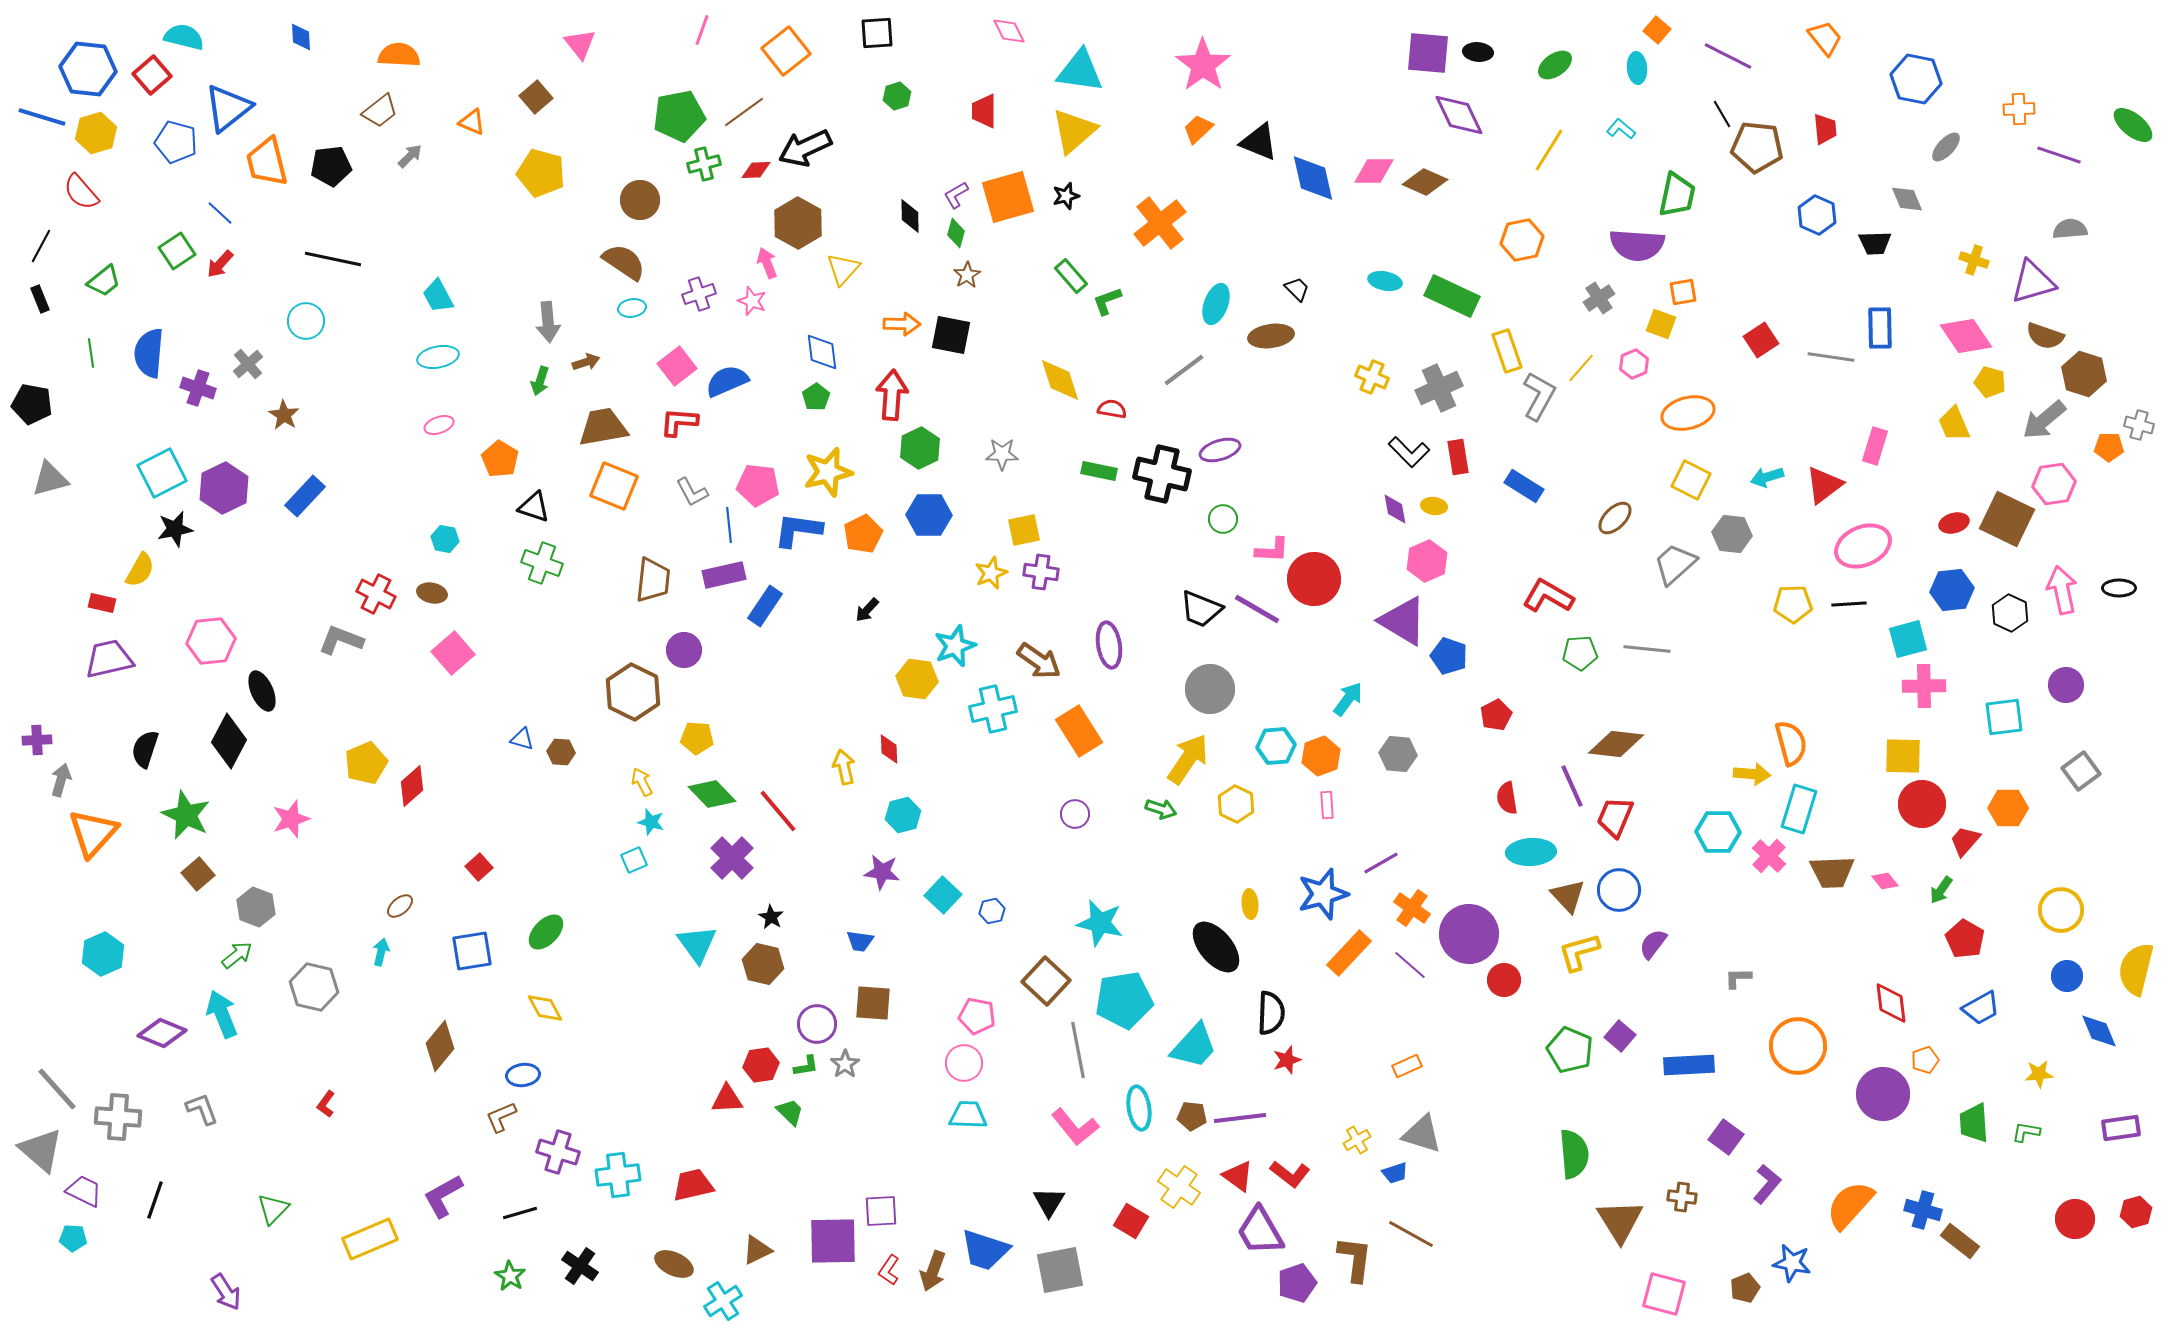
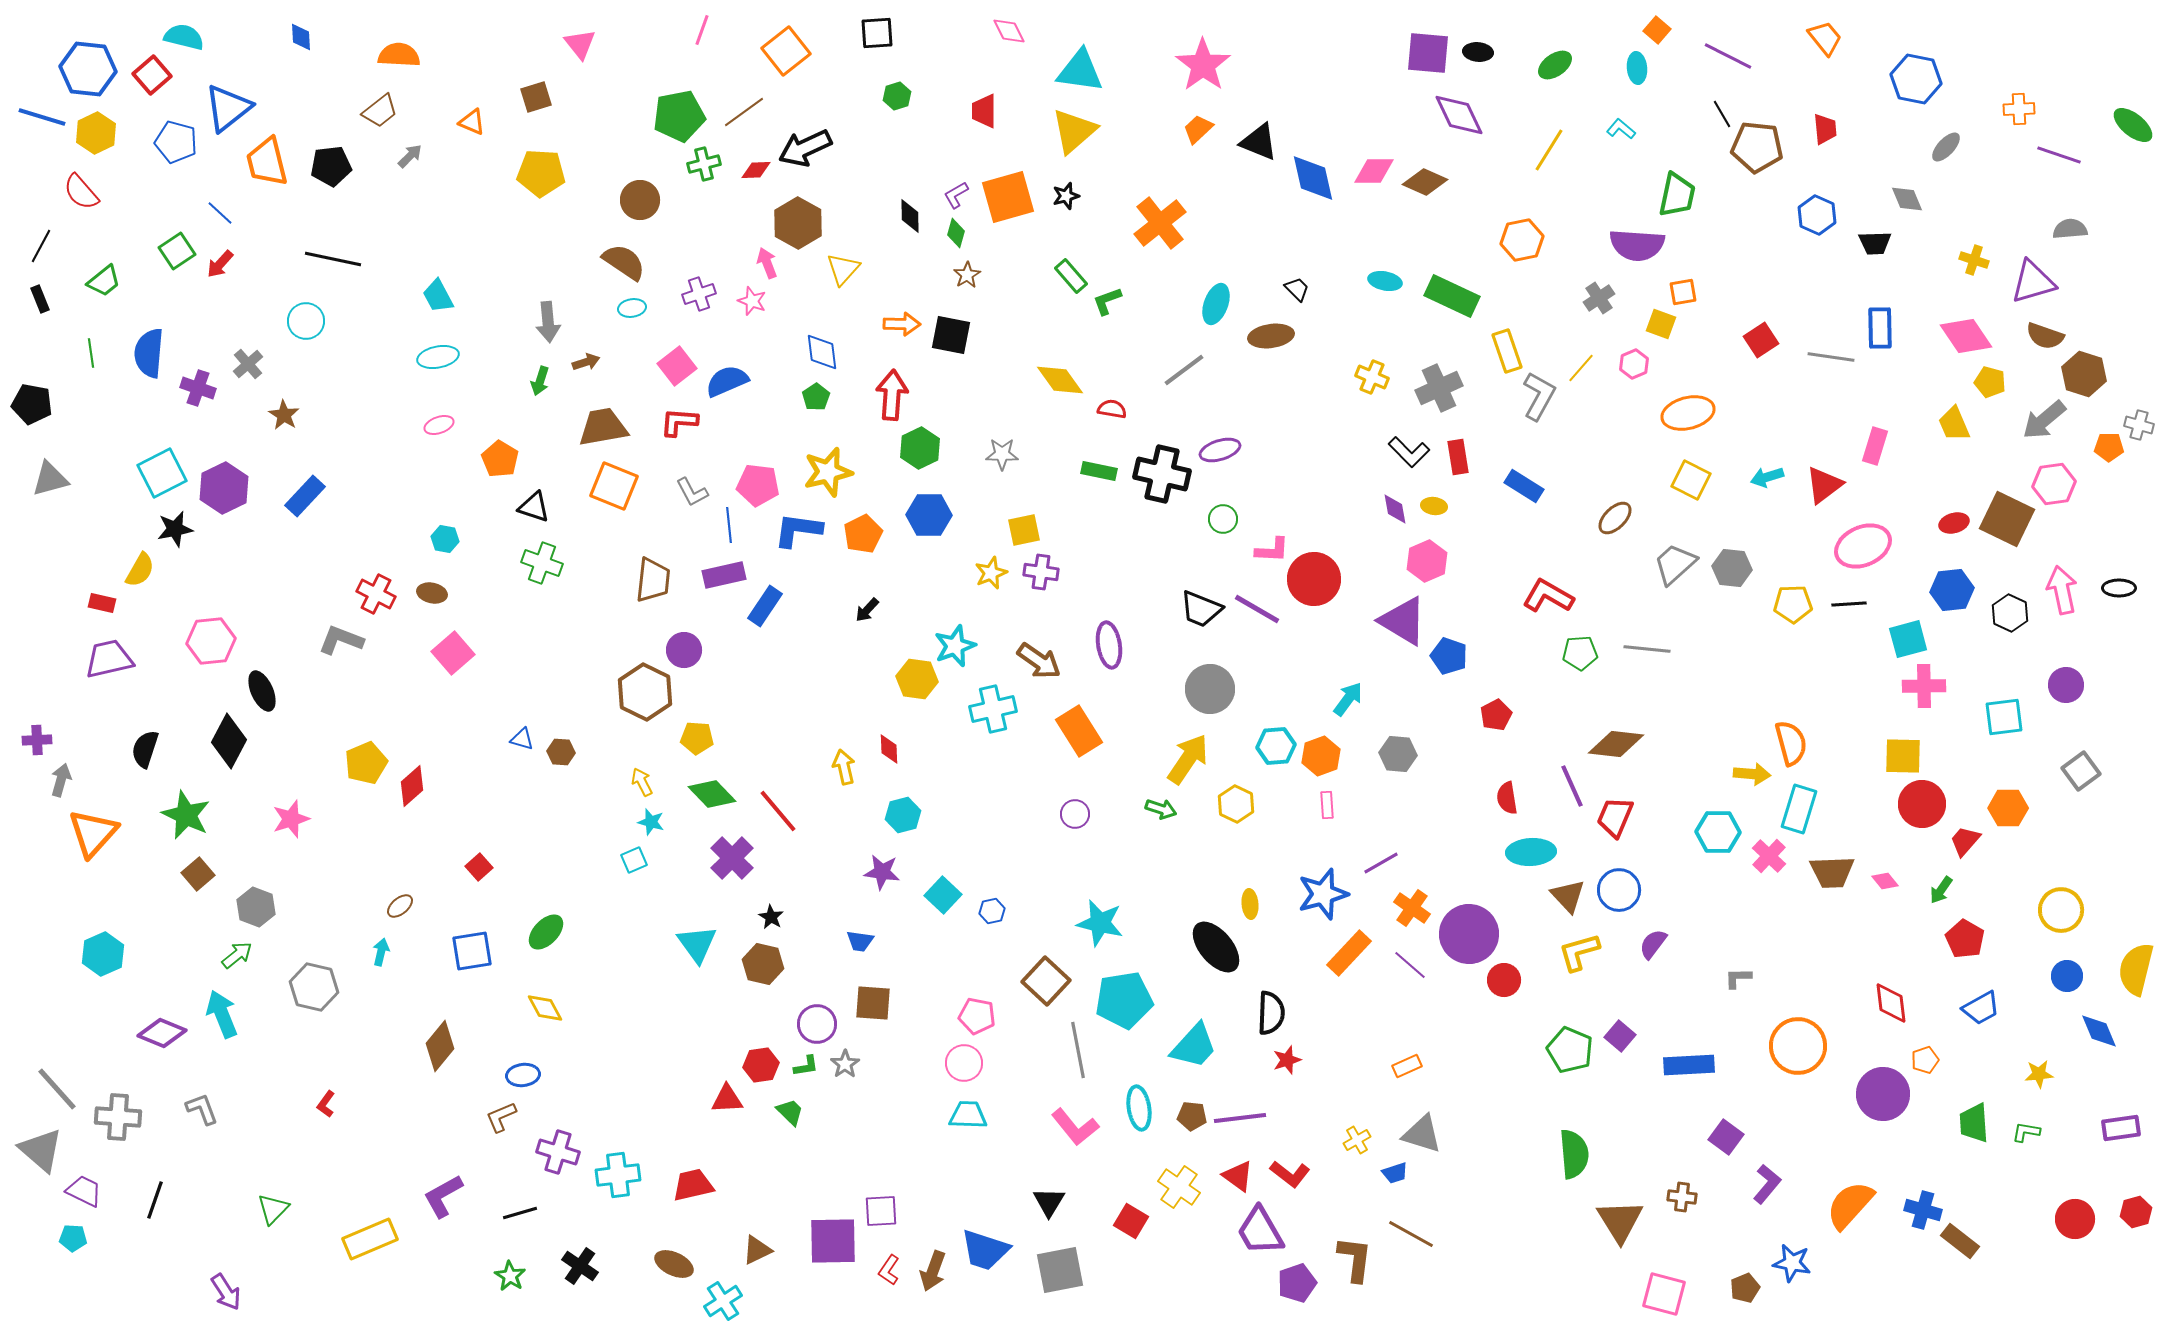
brown square at (536, 97): rotated 24 degrees clockwise
yellow hexagon at (96, 133): rotated 9 degrees counterclockwise
yellow pentagon at (541, 173): rotated 12 degrees counterclockwise
yellow diamond at (1060, 380): rotated 18 degrees counterclockwise
gray hexagon at (1732, 534): moved 34 px down
brown hexagon at (633, 692): moved 12 px right
